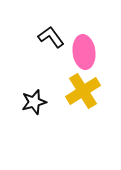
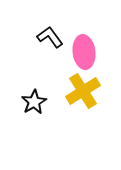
black L-shape: moved 1 px left
black star: rotated 15 degrees counterclockwise
